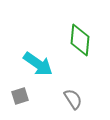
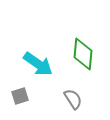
green diamond: moved 3 px right, 14 px down
